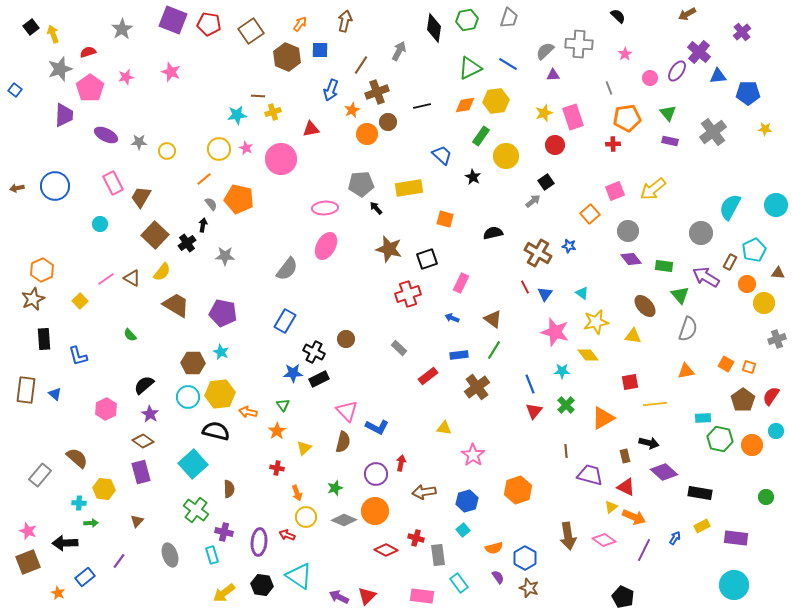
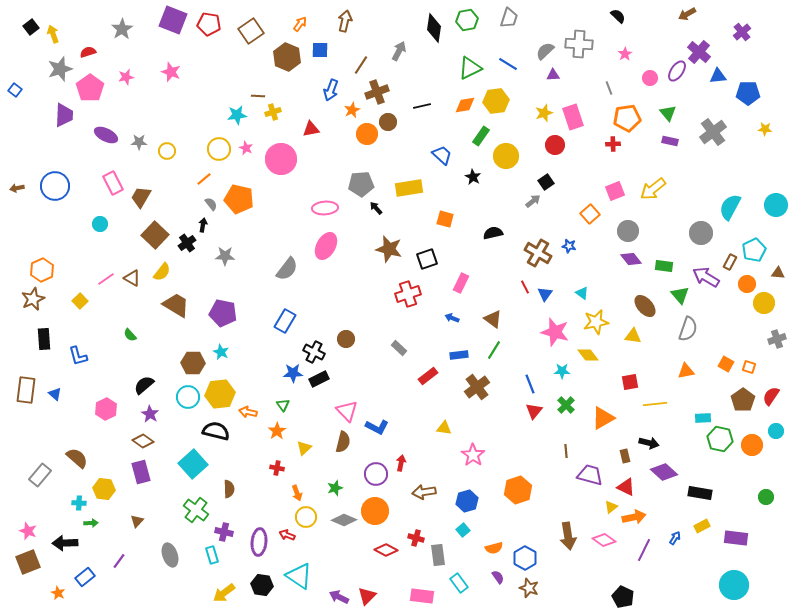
orange arrow at (634, 517): rotated 35 degrees counterclockwise
